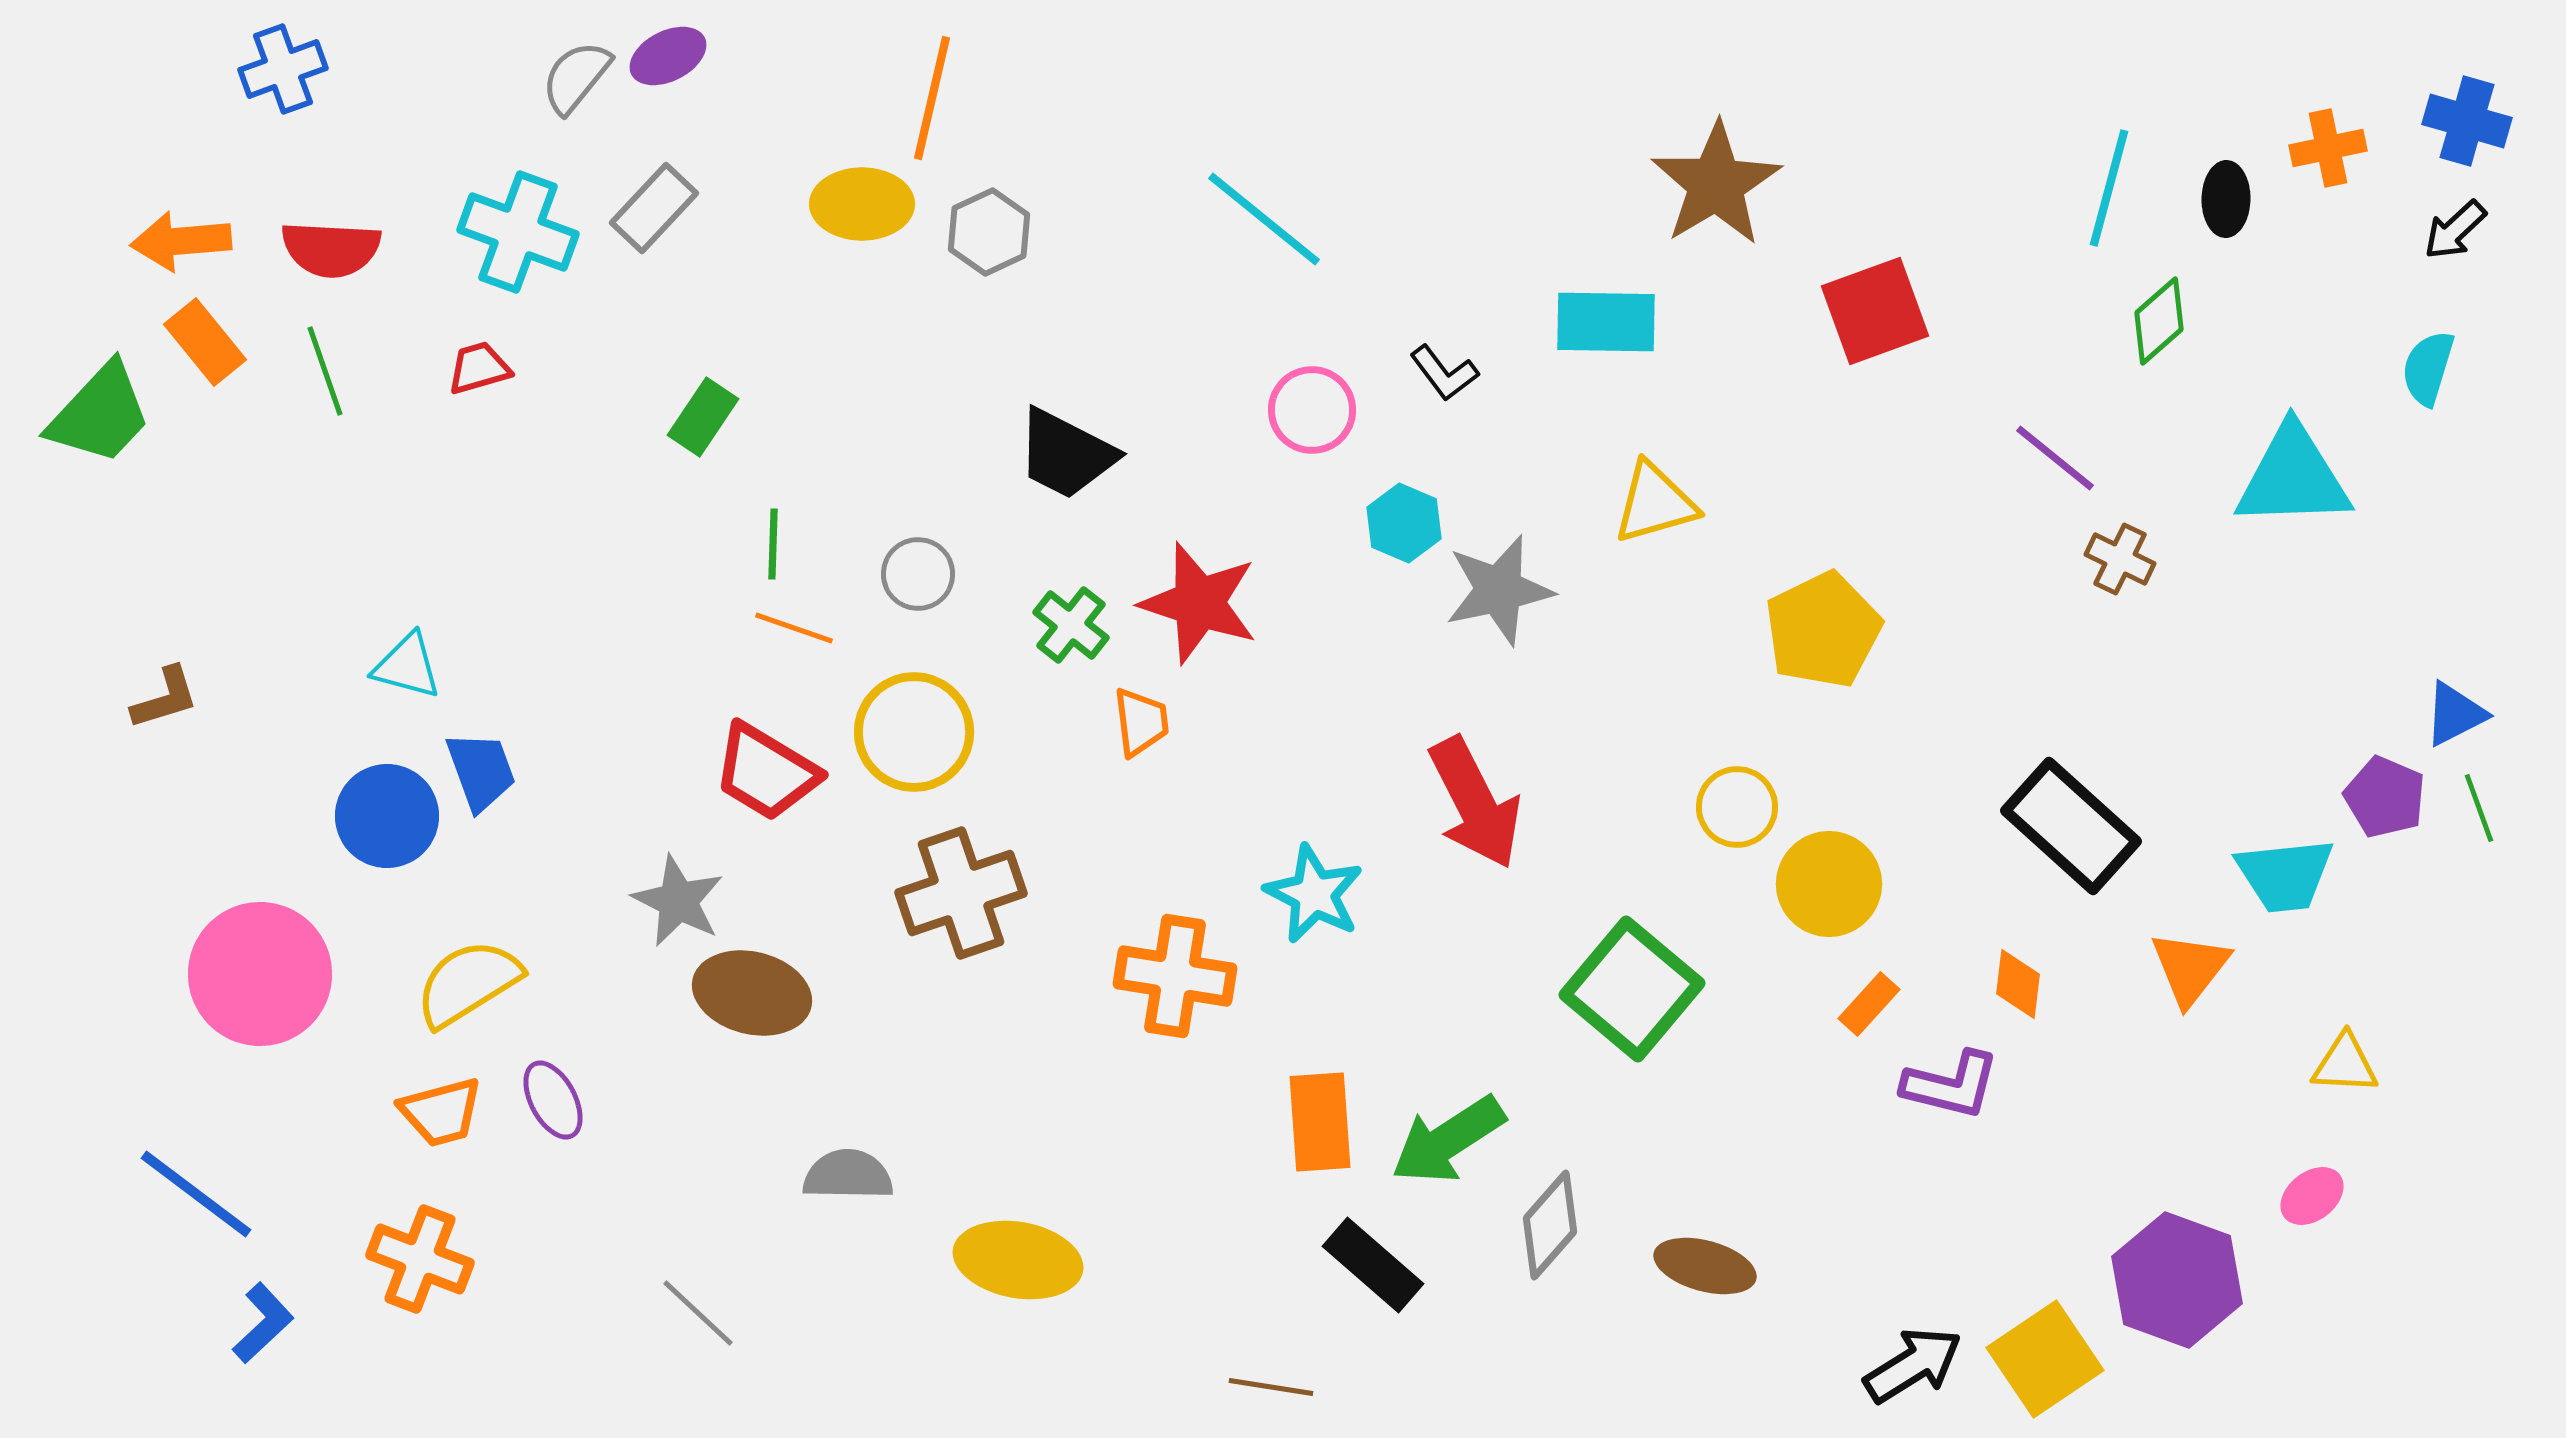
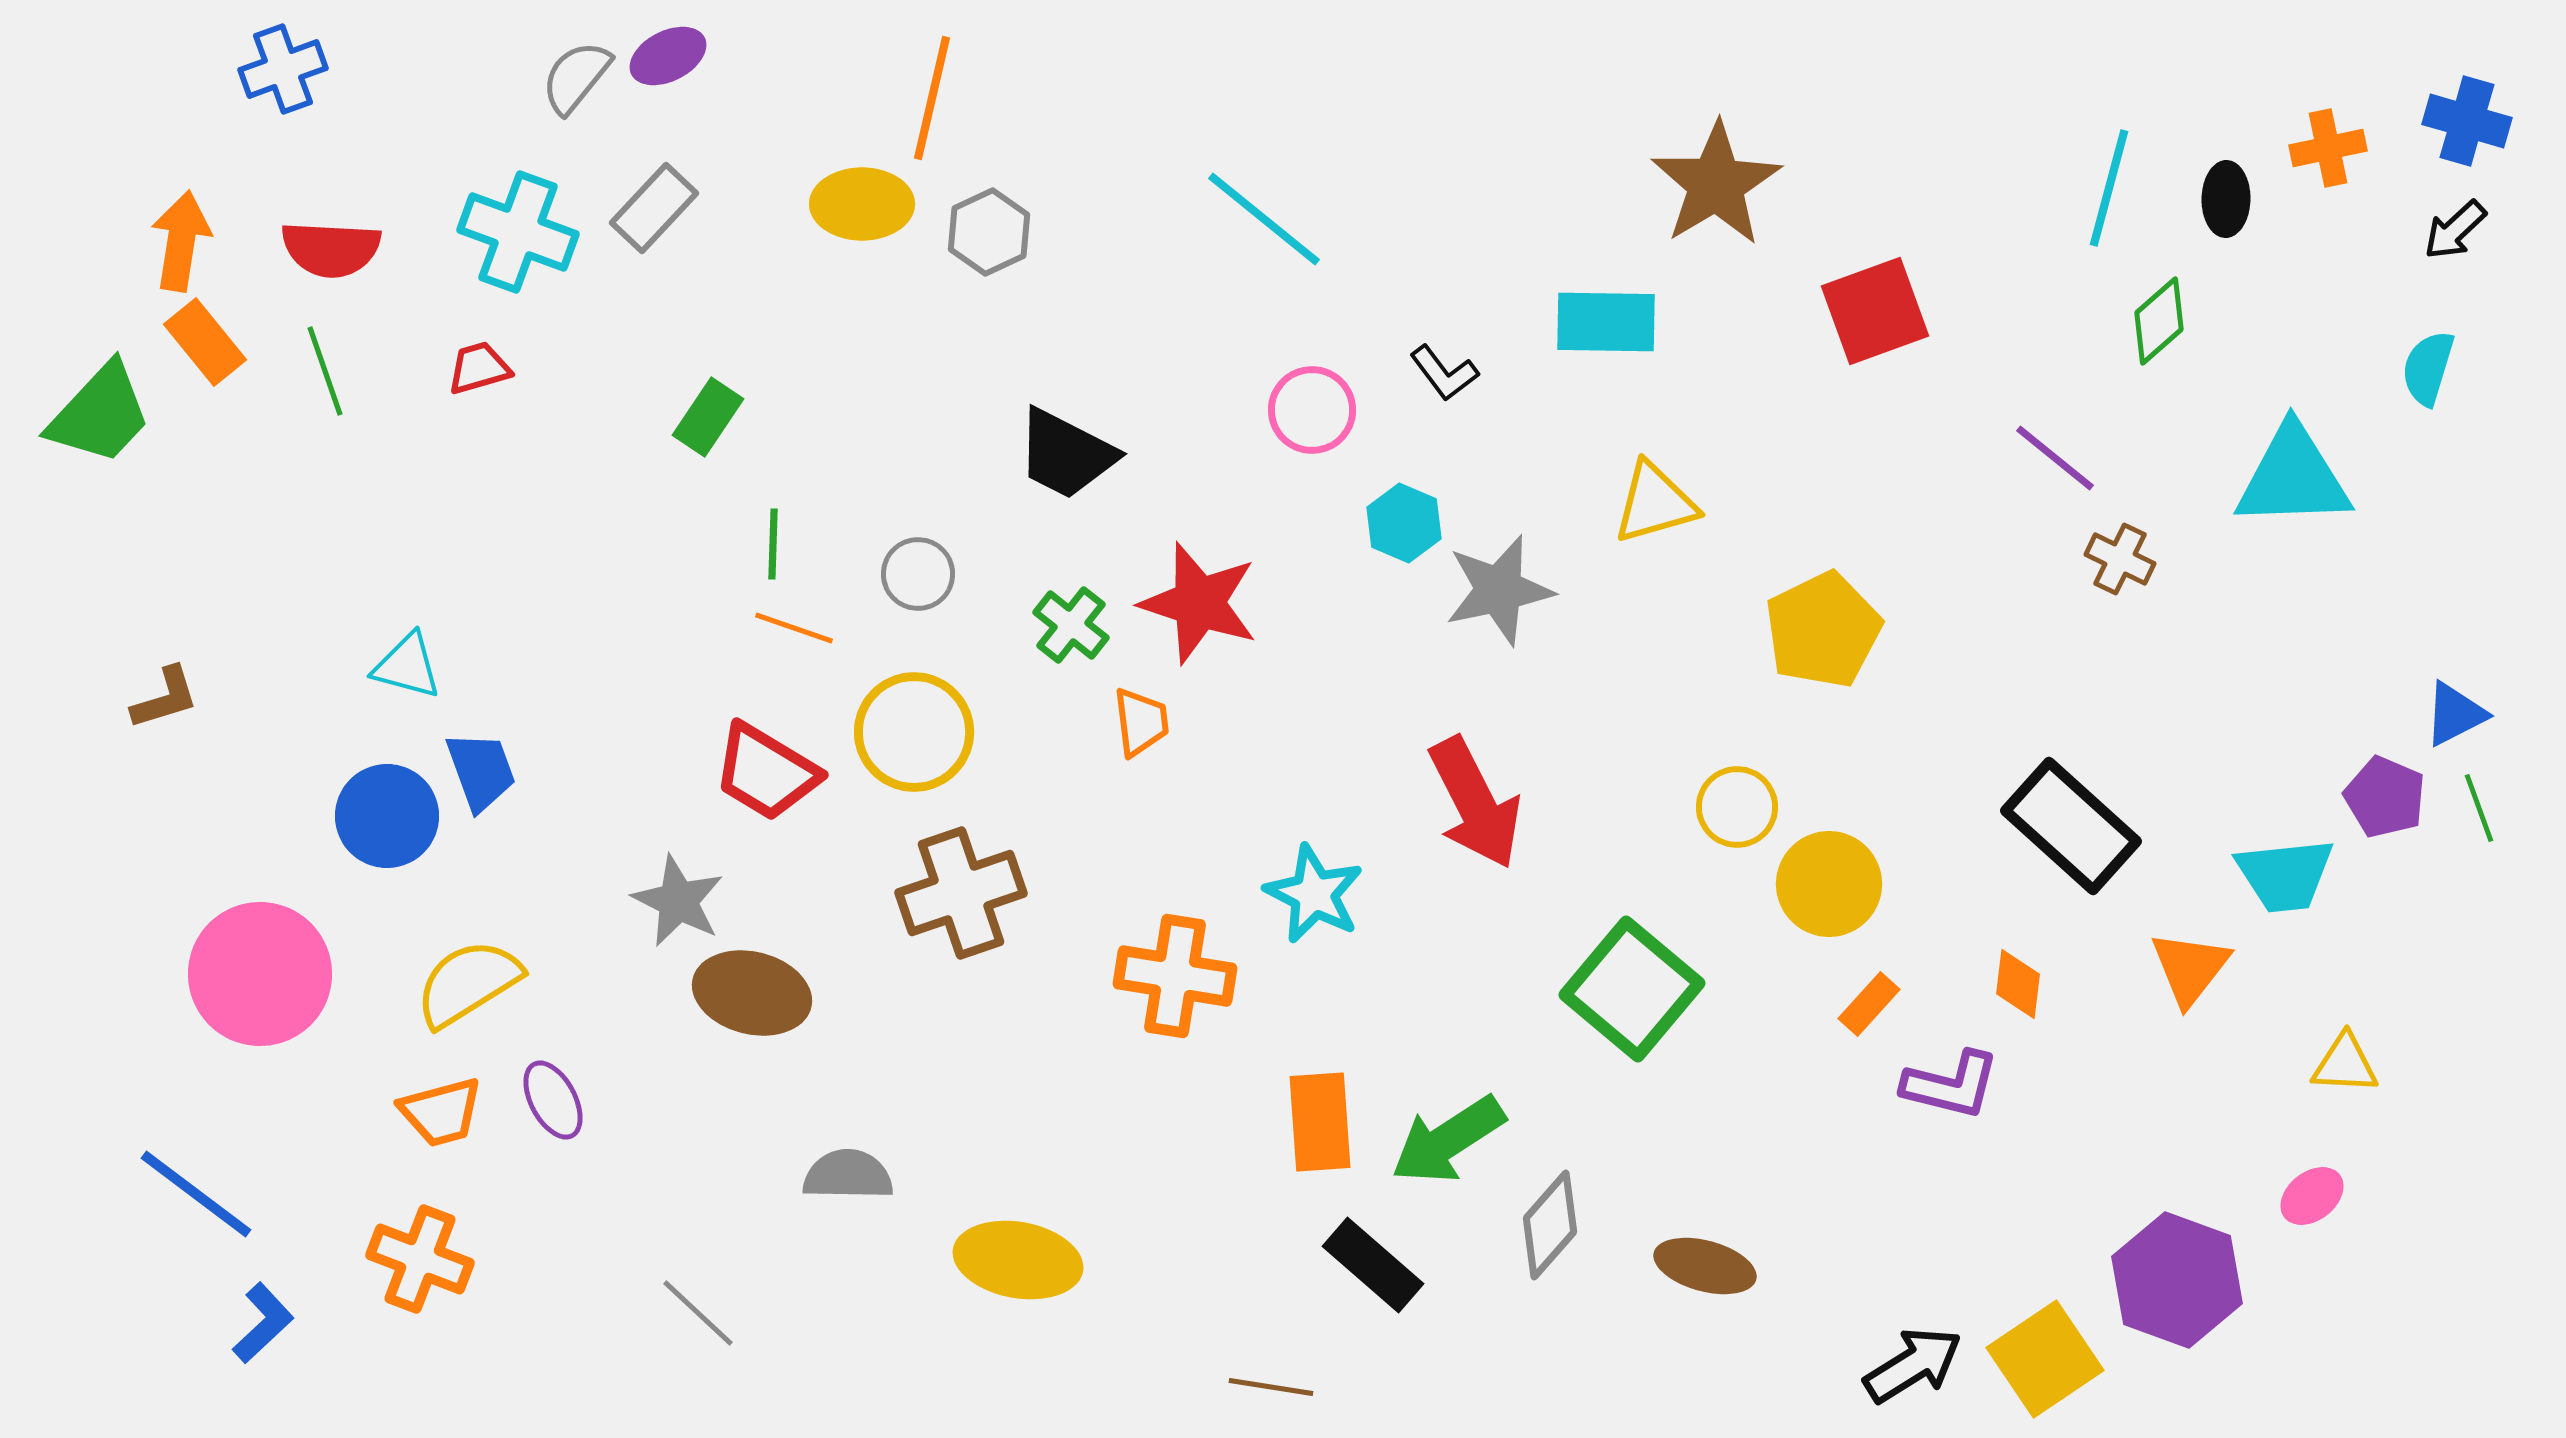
orange arrow at (181, 241): rotated 104 degrees clockwise
green rectangle at (703, 417): moved 5 px right
